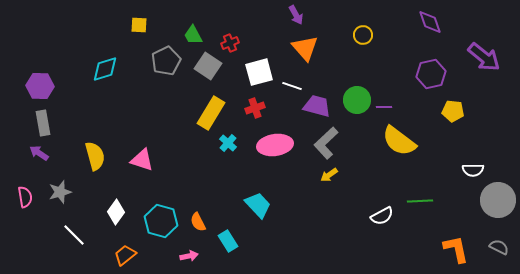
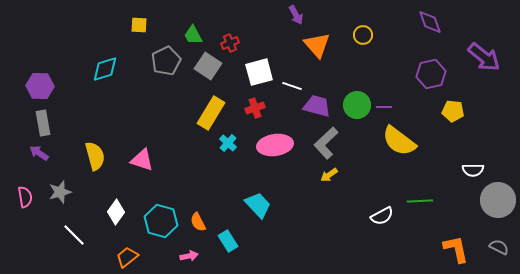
orange triangle at (305, 48): moved 12 px right, 3 px up
green circle at (357, 100): moved 5 px down
orange trapezoid at (125, 255): moved 2 px right, 2 px down
